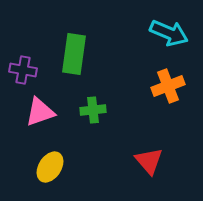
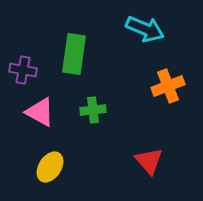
cyan arrow: moved 24 px left, 4 px up
pink triangle: rotated 48 degrees clockwise
